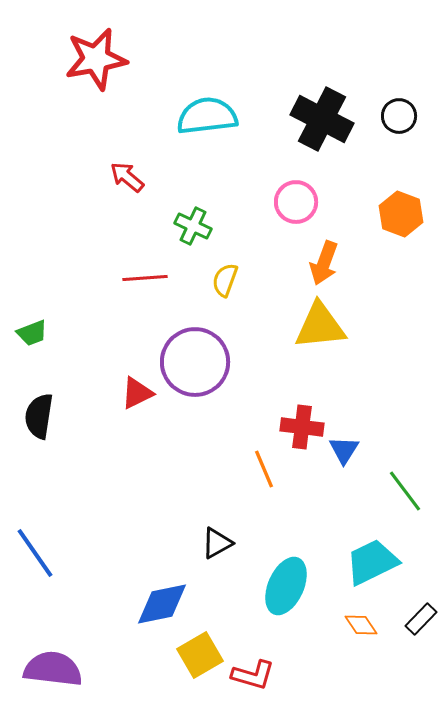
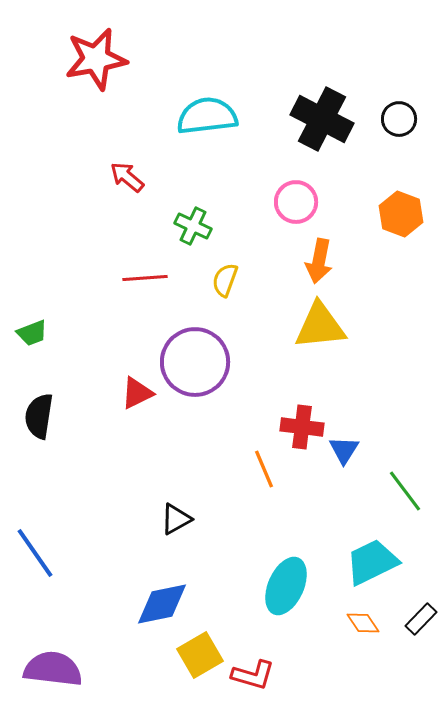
black circle: moved 3 px down
orange arrow: moved 5 px left, 2 px up; rotated 9 degrees counterclockwise
black triangle: moved 41 px left, 24 px up
orange diamond: moved 2 px right, 2 px up
